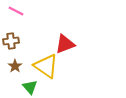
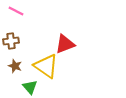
brown star: rotated 16 degrees counterclockwise
